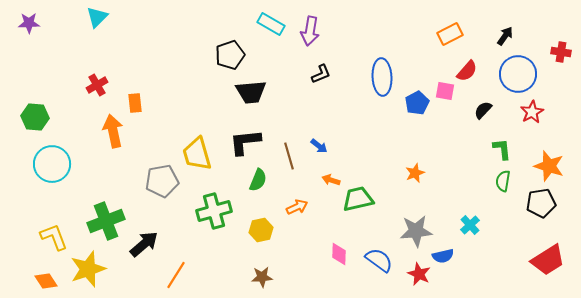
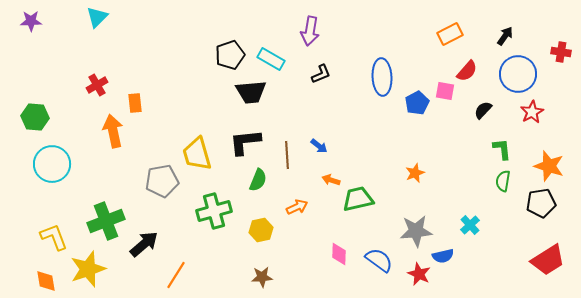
purple star at (29, 23): moved 2 px right, 2 px up
cyan rectangle at (271, 24): moved 35 px down
brown line at (289, 156): moved 2 px left, 1 px up; rotated 12 degrees clockwise
orange diamond at (46, 281): rotated 25 degrees clockwise
